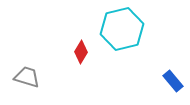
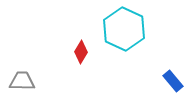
cyan hexagon: moved 2 px right; rotated 21 degrees counterclockwise
gray trapezoid: moved 5 px left, 4 px down; rotated 16 degrees counterclockwise
